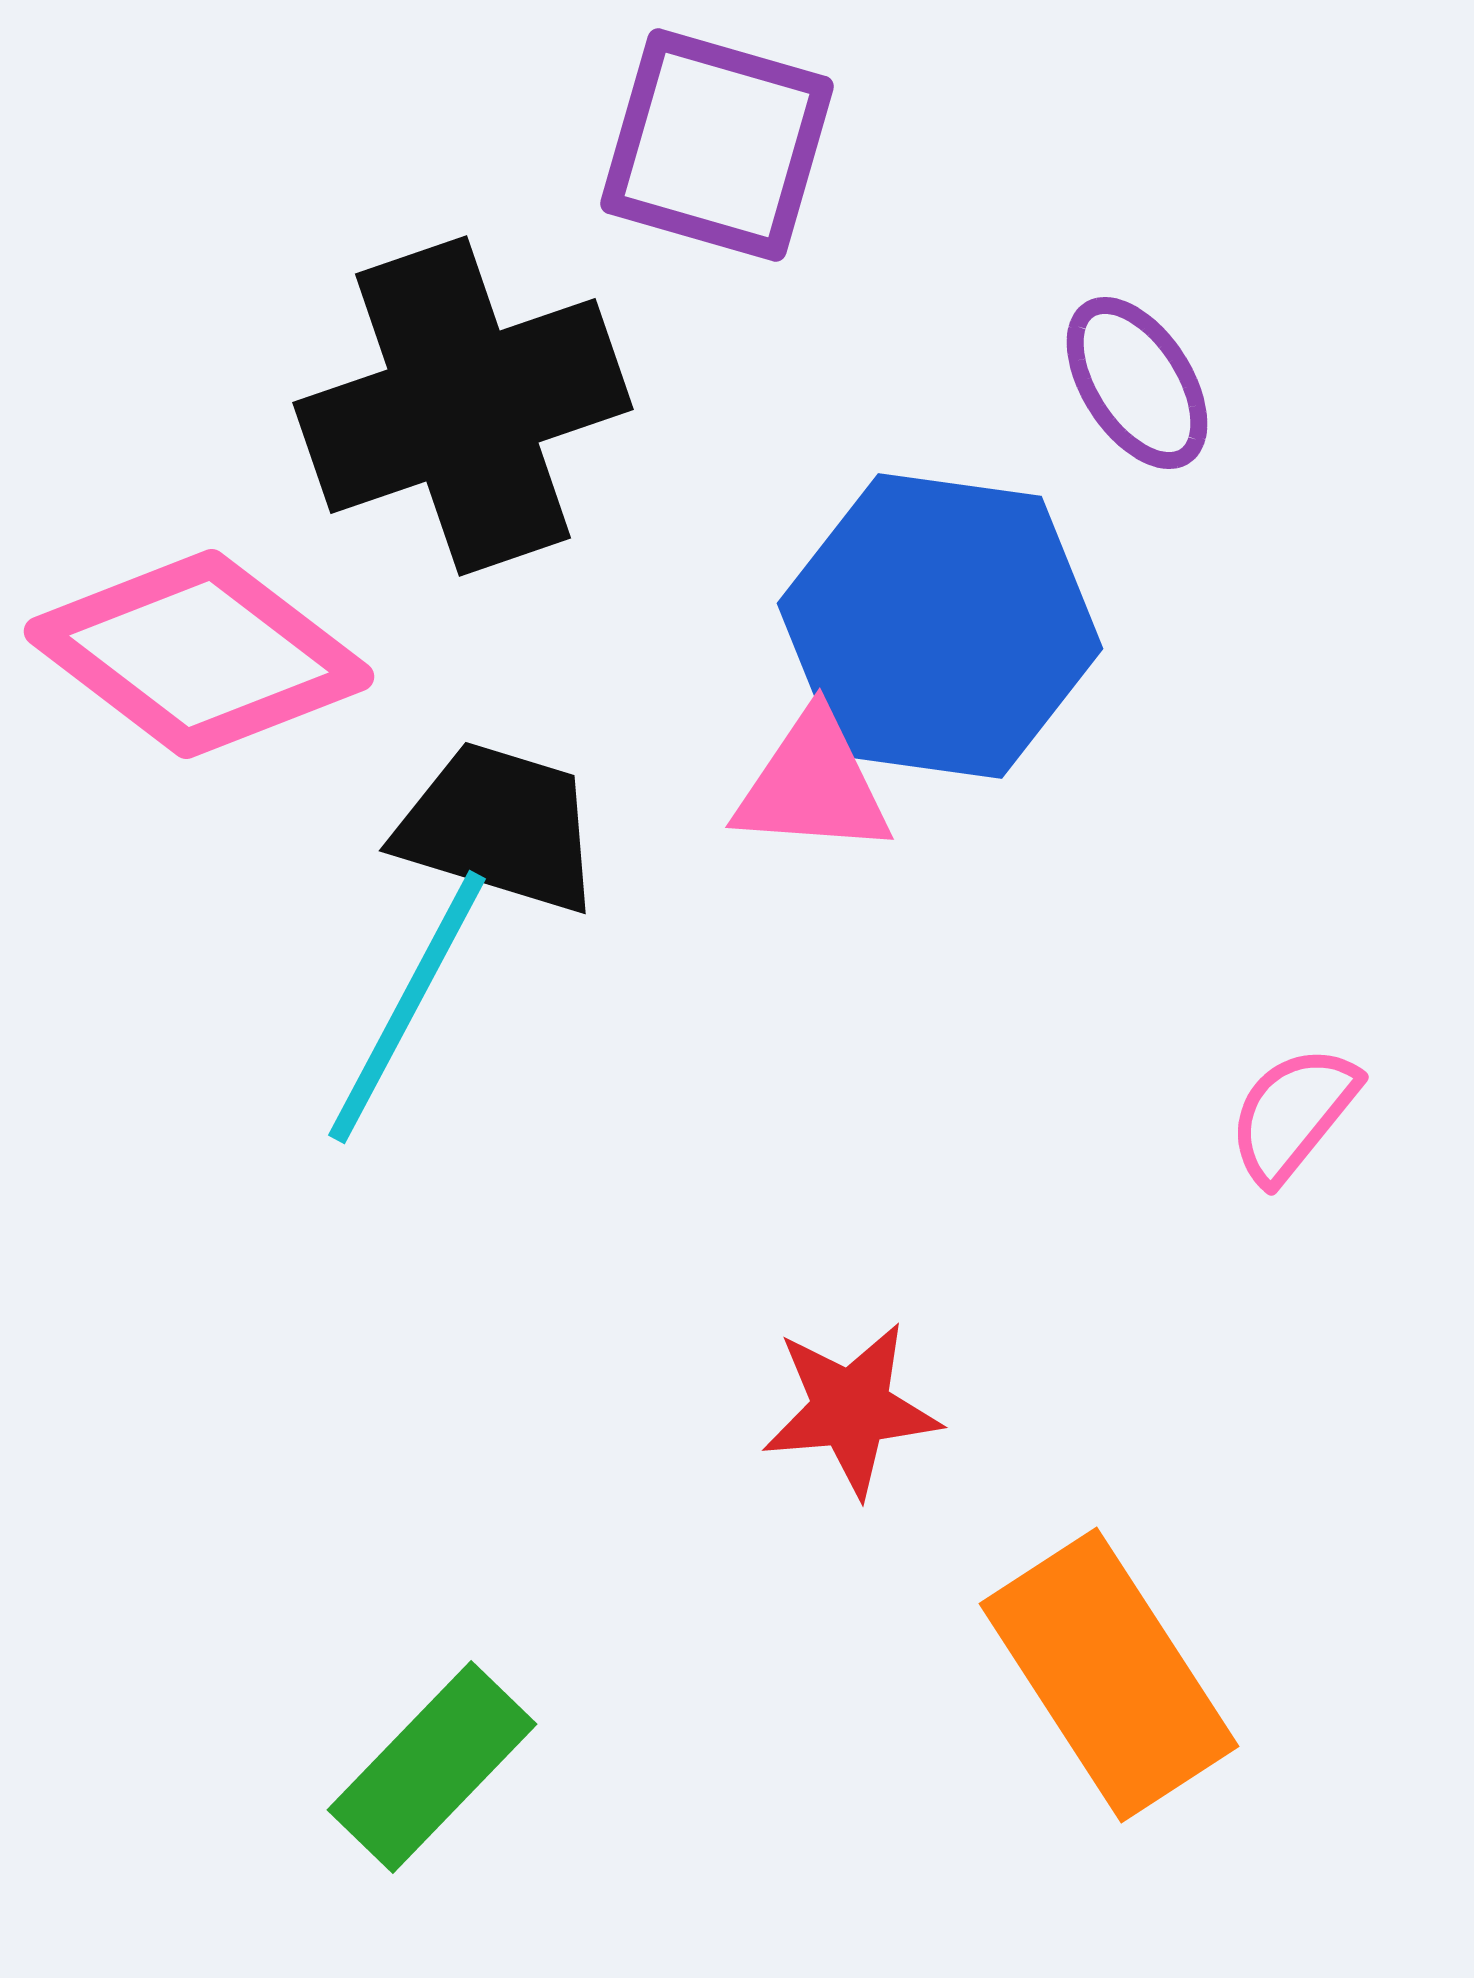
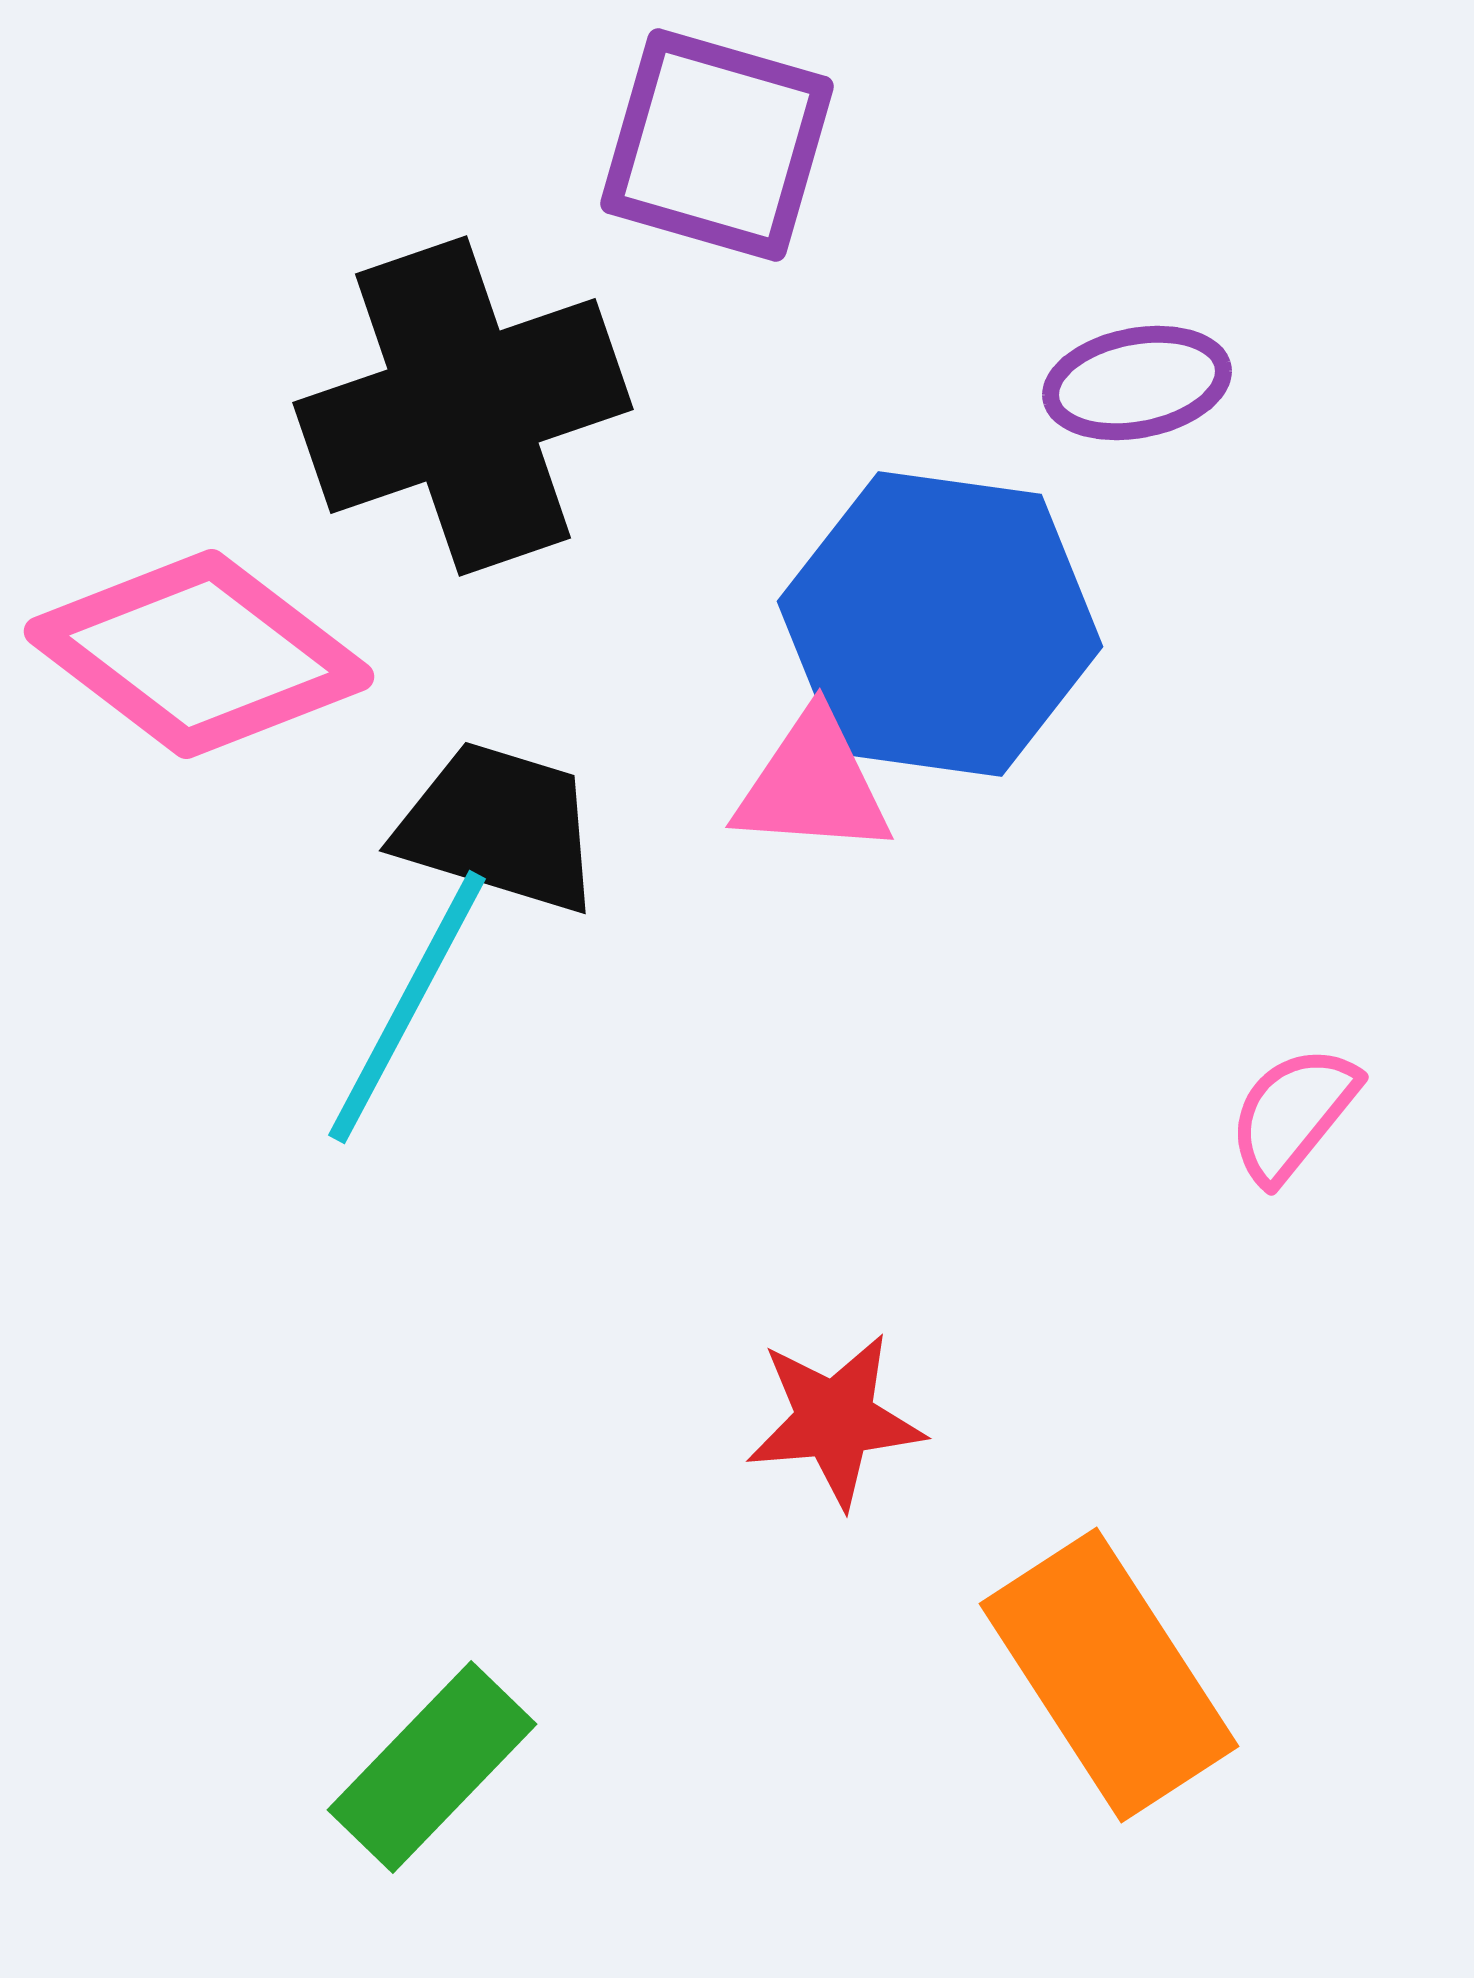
purple ellipse: rotated 68 degrees counterclockwise
blue hexagon: moved 2 px up
red star: moved 16 px left, 11 px down
